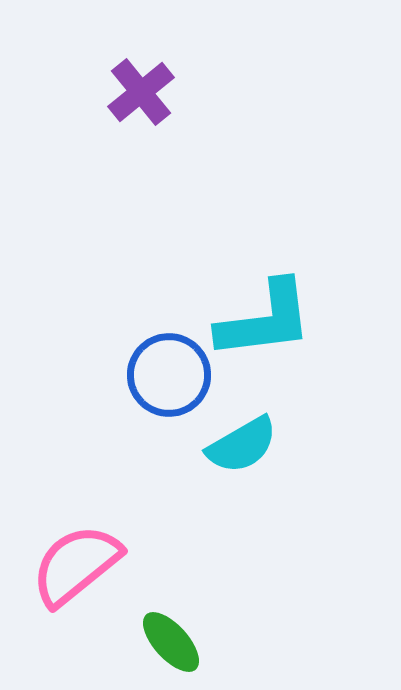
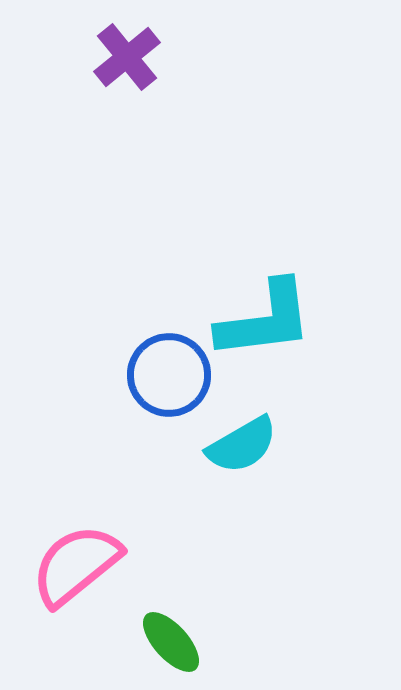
purple cross: moved 14 px left, 35 px up
